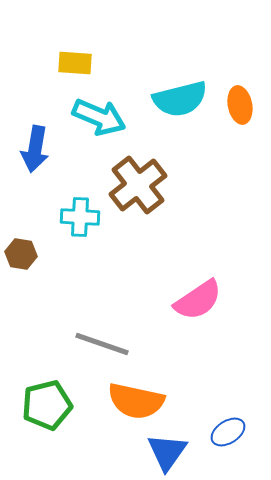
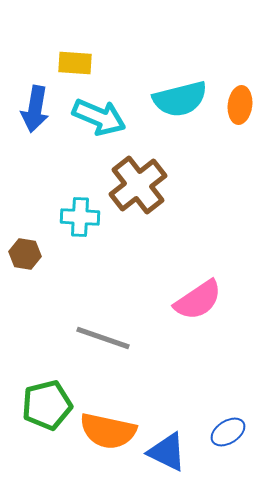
orange ellipse: rotated 18 degrees clockwise
blue arrow: moved 40 px up
brown hexagon: moved 4 px right
gray line: moved 1 px right, 6 px up
orange semicircle: moved 28 px left, 30 px down
blue triangle: rotated 39 degrees counterclockwise
